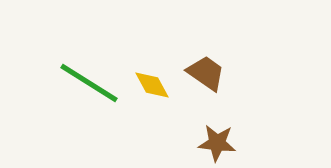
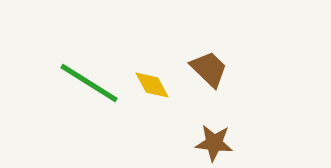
brown trapezoid: moved 3 px right, 4 px up; rotated 9 degrees clockwise
brown star: moved 3 px left
